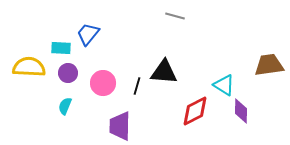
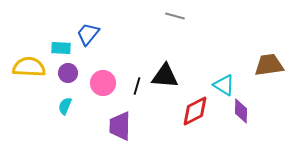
black triangle: moved 1 px right, 4 px down
